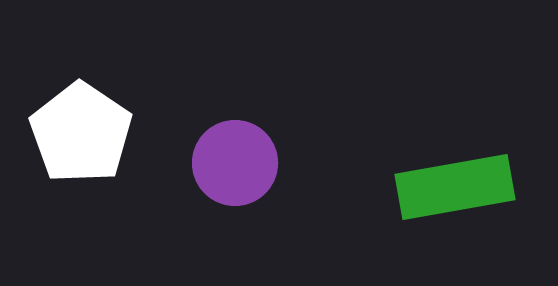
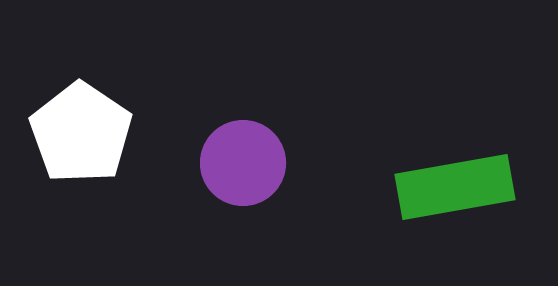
purple circle: moved 8 px right
